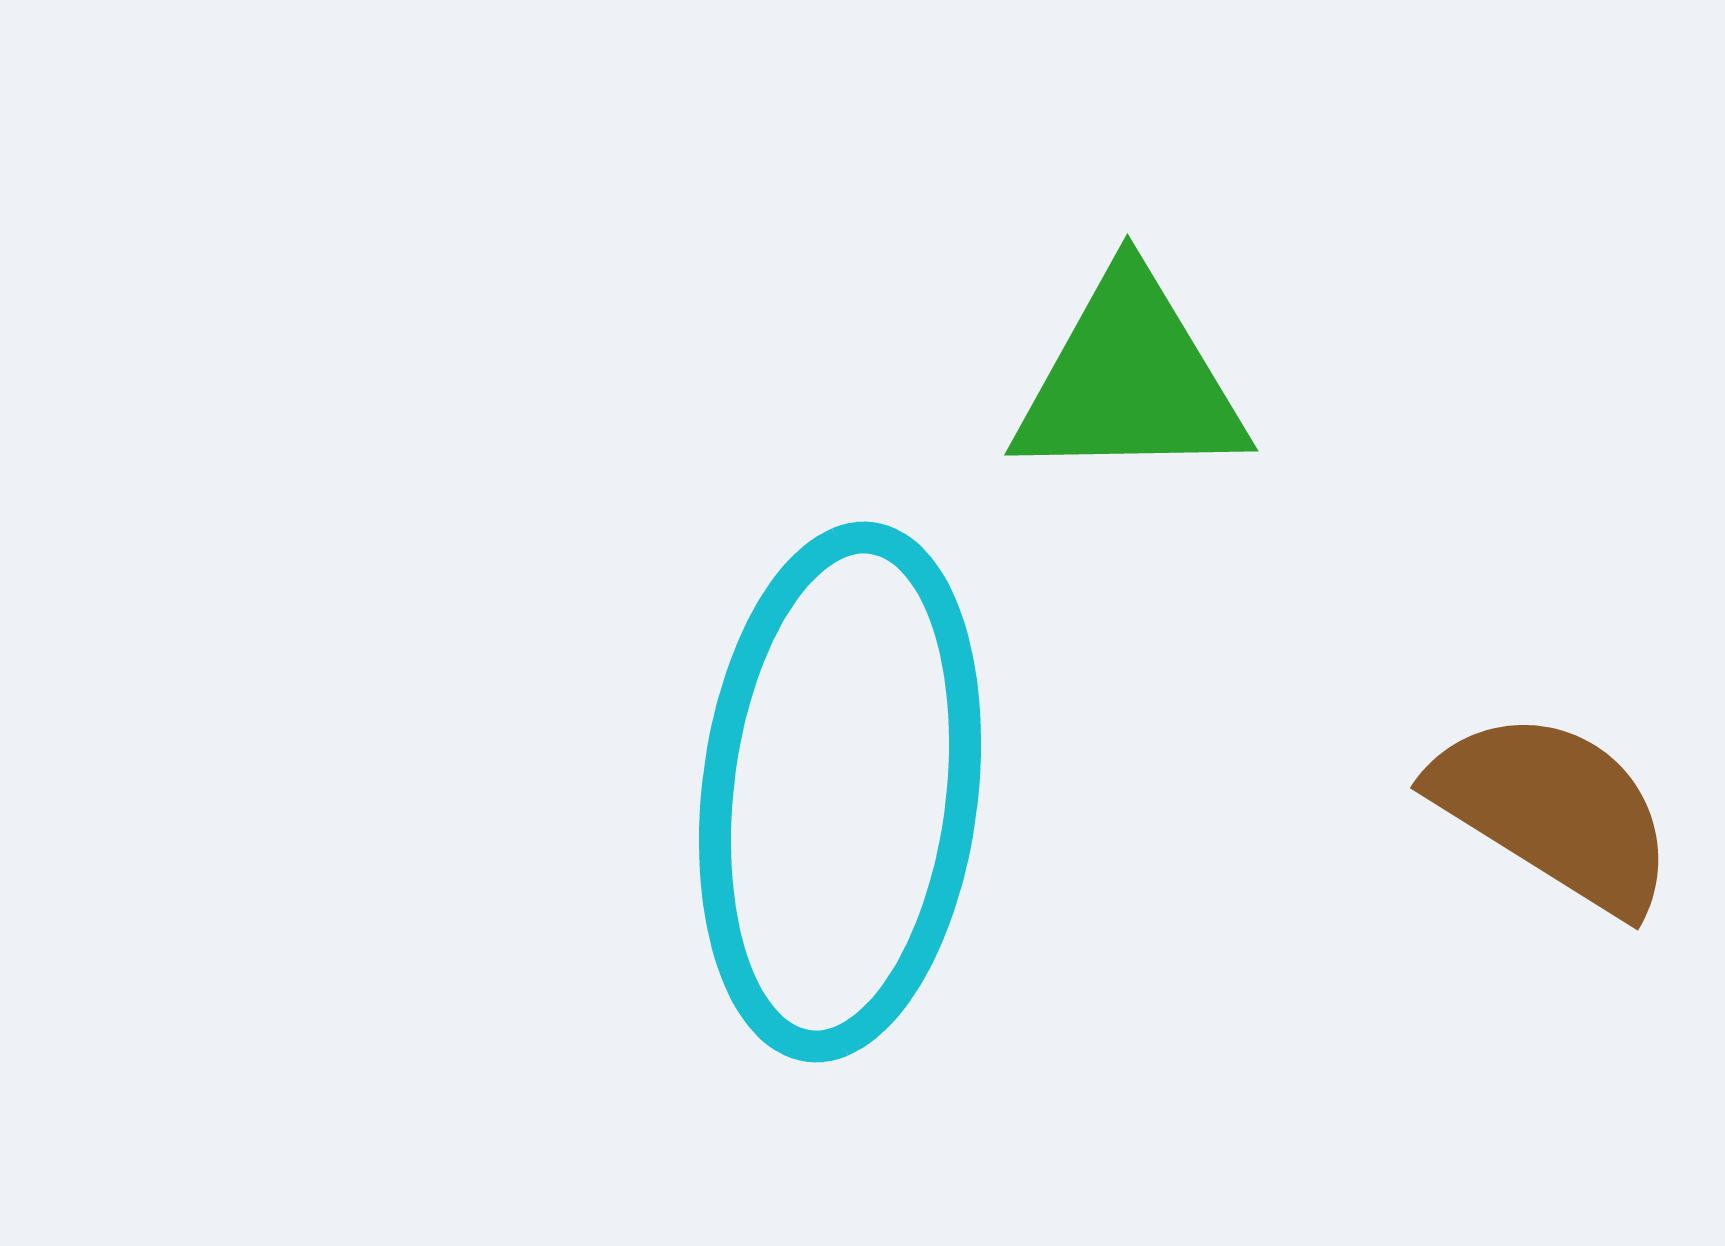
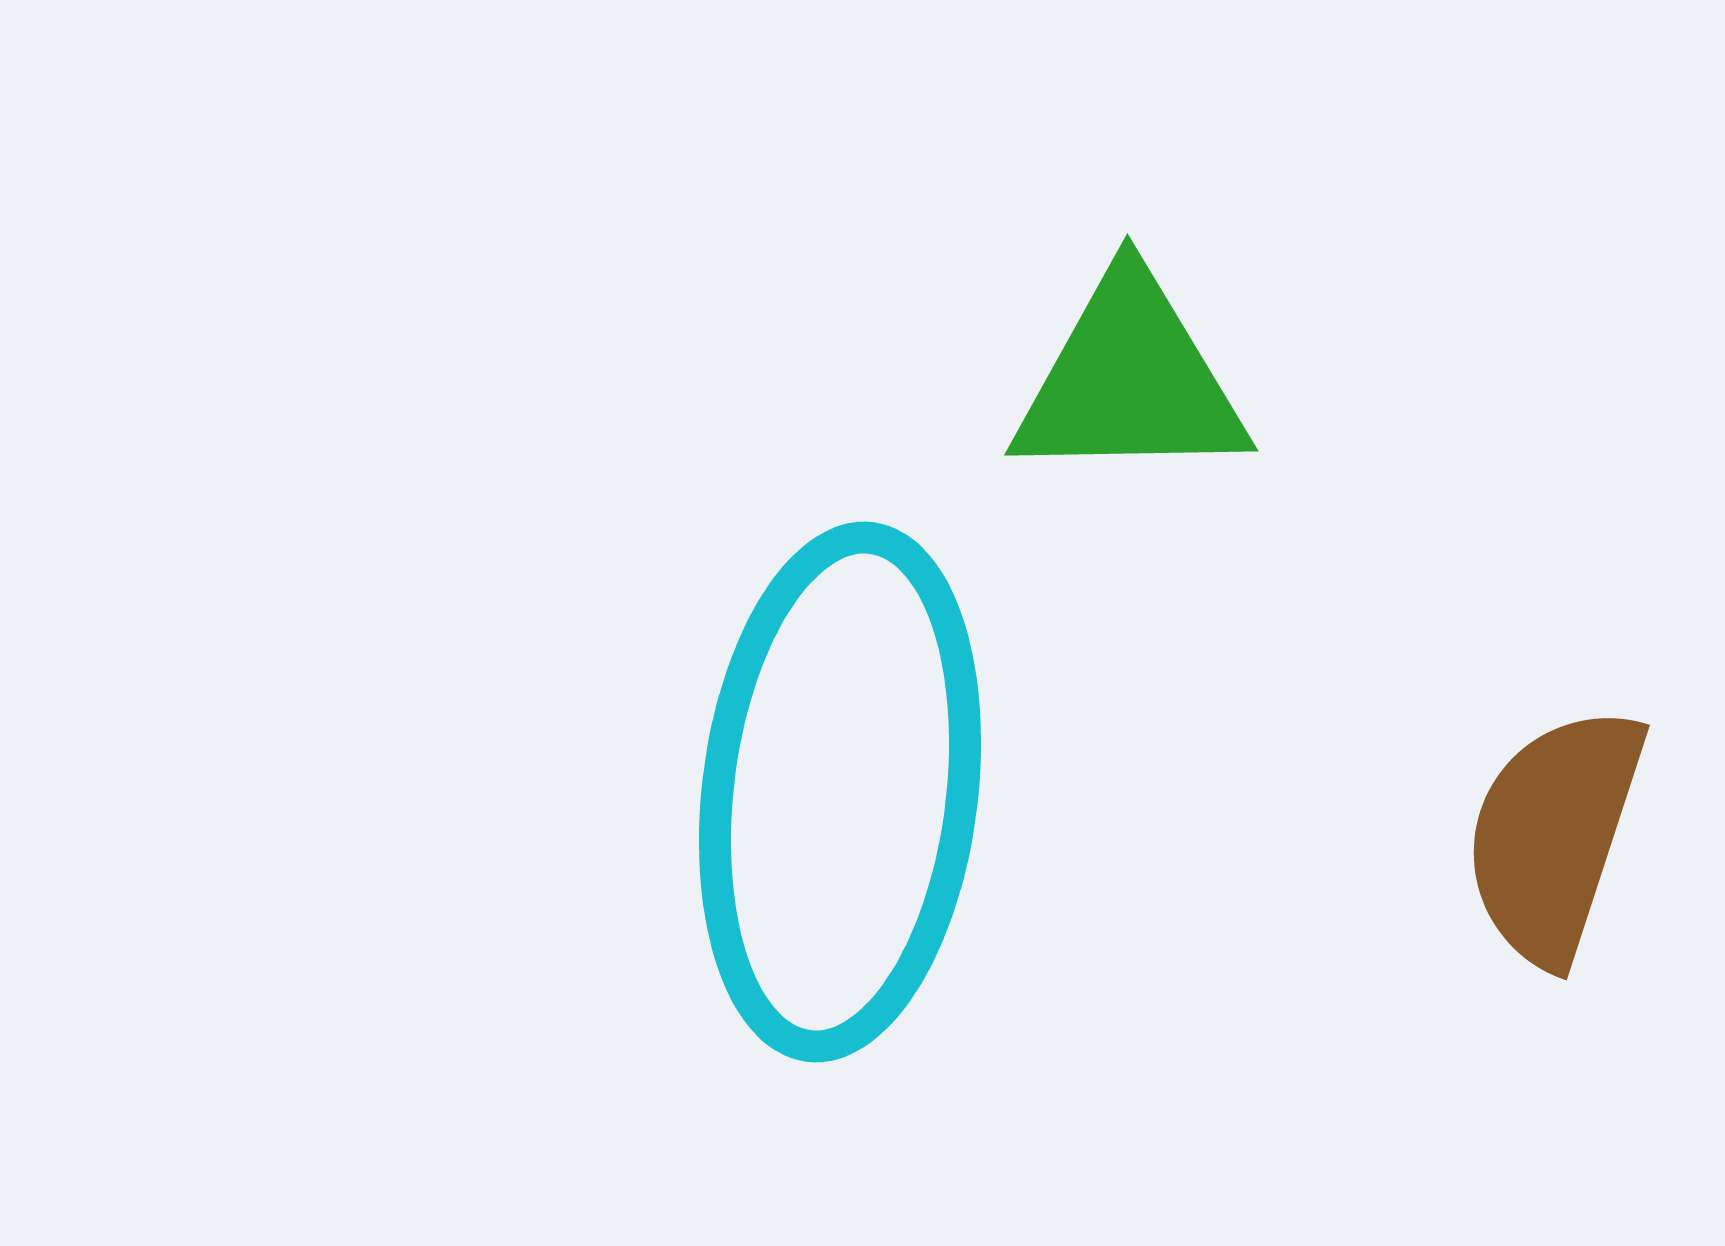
brown semicircle: moved 24 px down; rotated 104 degrees counterclockwise
